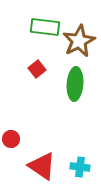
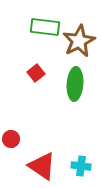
red square: moved 1 px left, 4 px down
cyan cross: moved 1 px right, 1 px up
